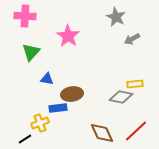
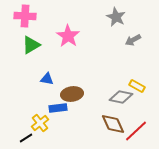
gray arrow: moved 1 px right, 1 px down
green triangle: moved 7 px up; rotated 18 degrees clockwise
yellow rectangle: moved 2 px right, 2 px down; rotated 35 degrees clockwise
yellow cross: rotated 18 degrees counterclockwise
brown diamond: moved 11 px right, 9 px up
black line: moved 1 px right, 1 px up
